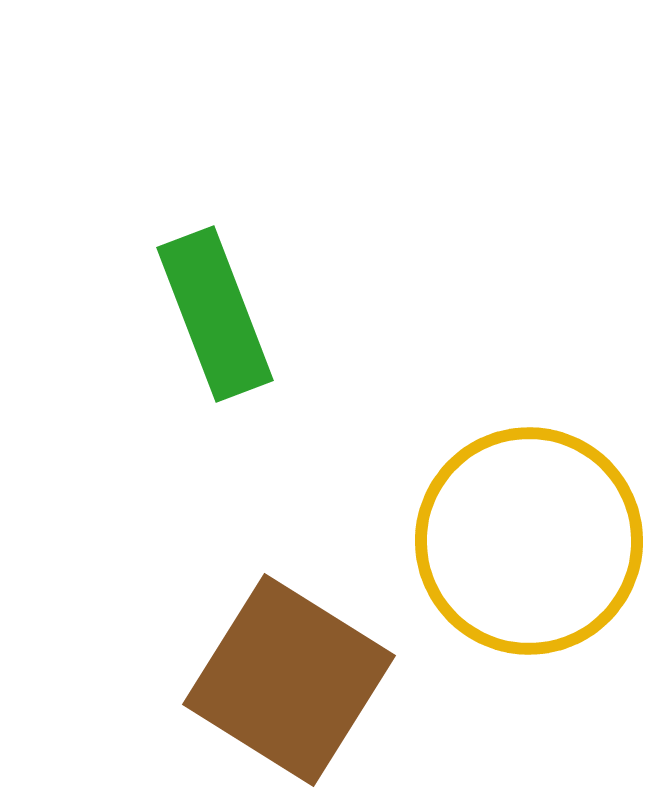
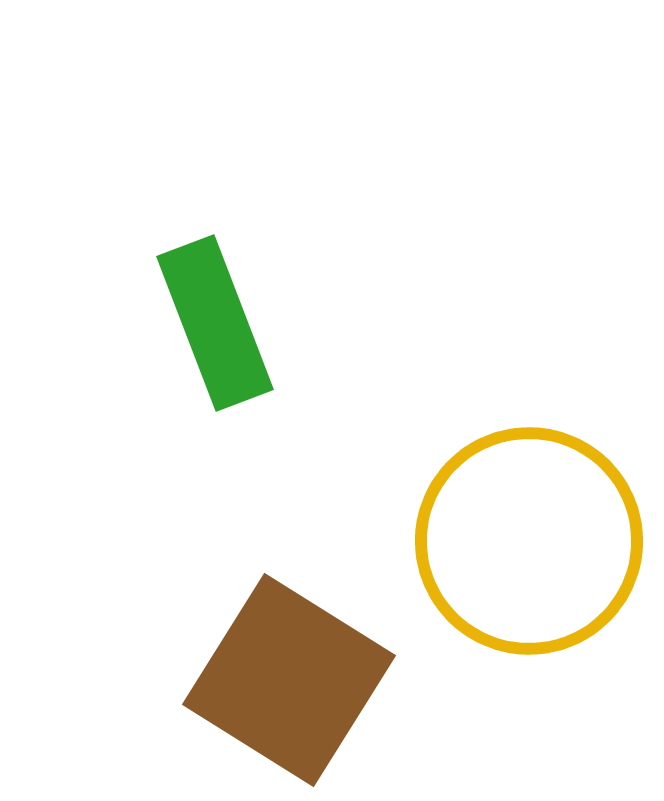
green rectangle: moved 9 px down
